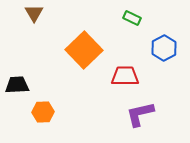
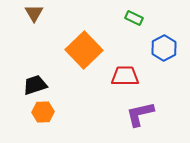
green rectangle: moved 2 px right
black trapezoid: moved 18 px right; rotated 15 degrees counterclockwise
